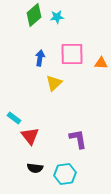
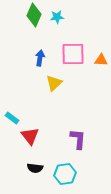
green diamond: rotated 25 degrees counterclockwise
pink square: moved 1 px right
orange triangle: moved 3 px up
cyan rectangle: moved 2 px left
purple L-shape: rotated 15 degrees clockwise
